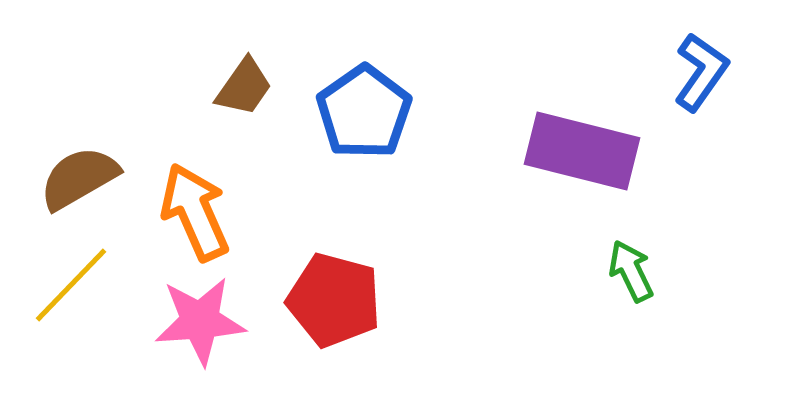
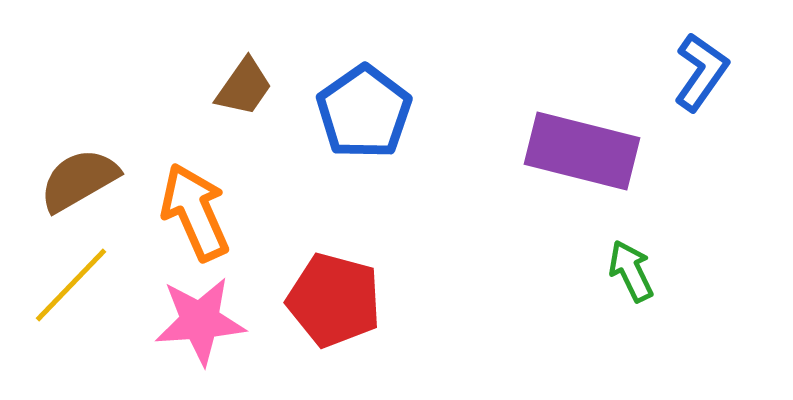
brown semicircle: moved 2 px down
